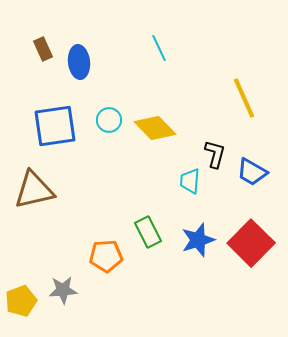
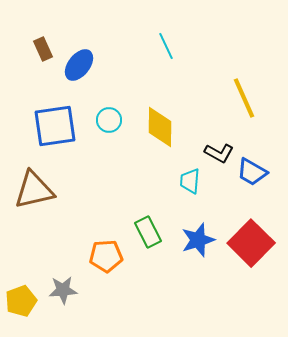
cyan line: moved 7 px right, 2 px up
blue ellipse: moved 3 px down; rotated 44 degrees clockwise
yellow diamond: moved 5 px right, 1 px up; rotated 45 degrees clockwise
black L-shape: moved 4 px right, 1 px up; rotated 104 degrees clockwise
